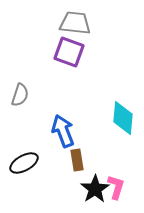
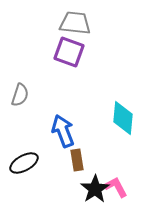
pink L-shape: rotated 45 degrees counterclockwise
